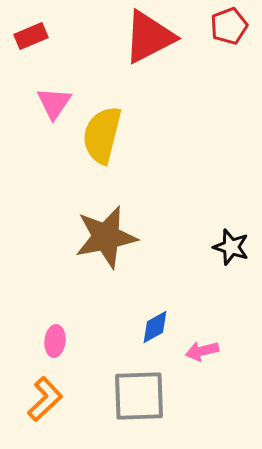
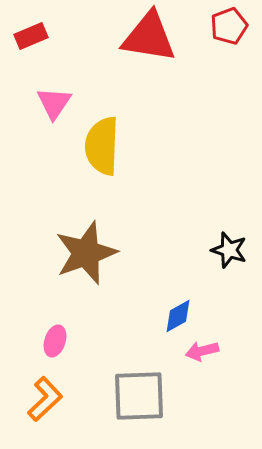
red triangle: rotated 36 degrees clockwise
yellow semicircle: moved 11 px down; rotated 12 degrees counterclockwise
brown star: moved 20 px left, 16 px down; rotated 8 degrees counterclockwise
black star: moved 2 px left, 3 px down
blue diamond: moved 23 px right, 11 px up
pink ellipse: rotated 12 degrees clockwise
